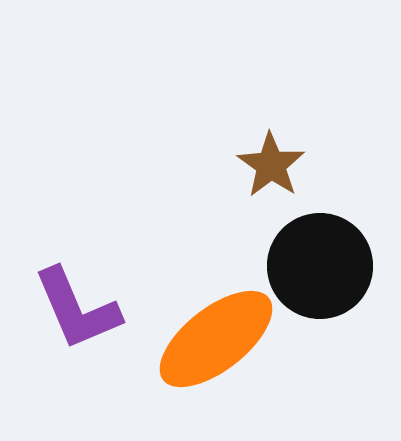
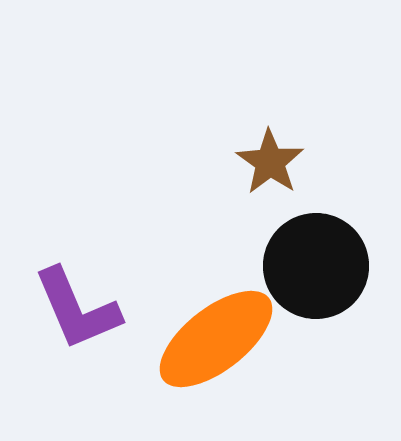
brown star: moved 1 px left, 3 px up
black circle: moved 4 px left
